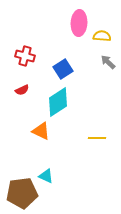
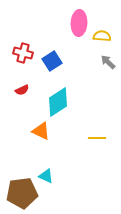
red cross: moved 2 px left, 3 px up
blue square: moved 11 px left, 8 px up
